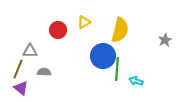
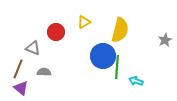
red circle: moved 2 px left, 2 px down
gray triangle: moved 3 px right, 3 px up; rotated 21 degrees clockwise
green line: moved 2 px up
